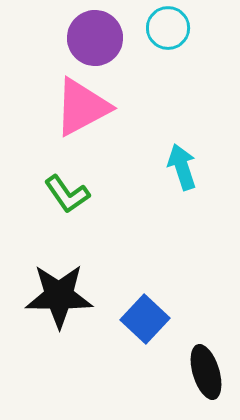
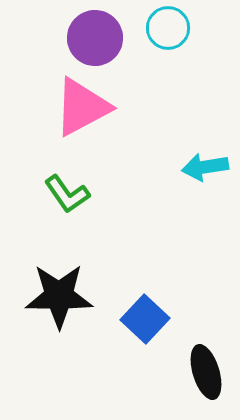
cyan arrow: moved 23 px right; rotated 81 degrees counterclockwise
